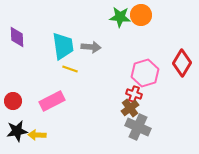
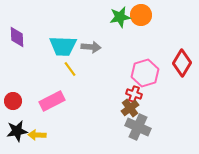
green star: rotated 15 degrees counterclockwise
cyan trapezoid: rotated 100 degrees clockwise
yellow line: rotated 35 degrees clockwise
